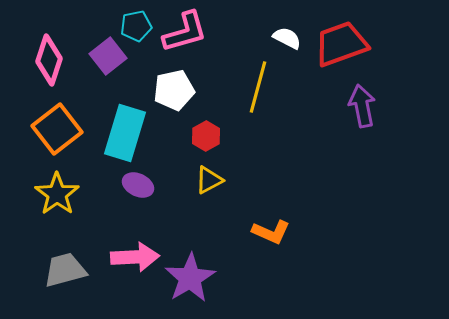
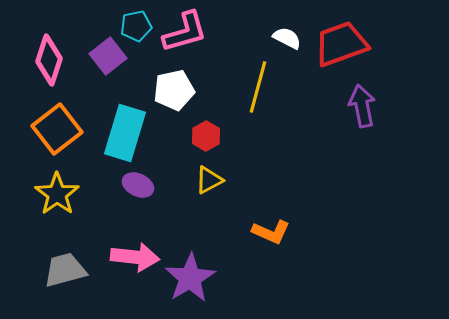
pink arrow: rotated 9 degrees clockwise
